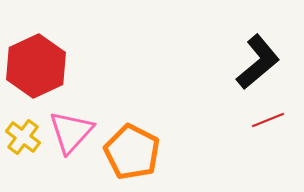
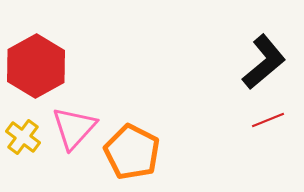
black L-shape: moved 6 px right
red hexagon: rotated 4 degrees counterclockwise
pink triangle: moved 3 px right, 4 px up
